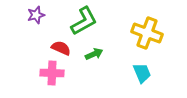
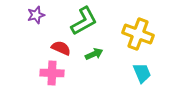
yellow cross: moved 9 px left, 1 px down
